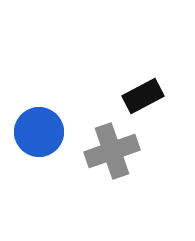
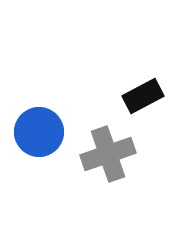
gray cross: moved 4 px left, 3 px down
